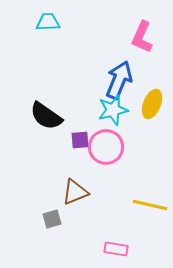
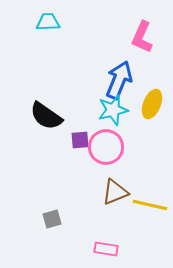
brown triangle: moved 40 px right
pink rectangle: moved 10 px left
